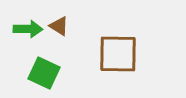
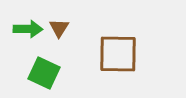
brown triangle: moved 2 px down; rotated 30 degrees clockwise
